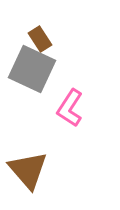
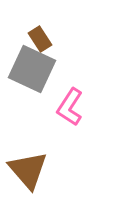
pink L-shape: moved 1 px up
